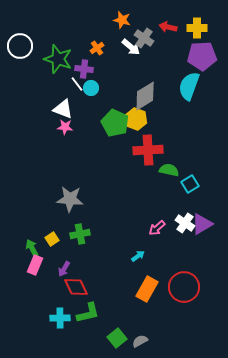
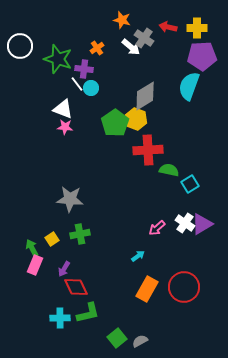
green pentagon: rotated 12 degrees clockwise
